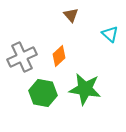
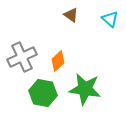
brown triangle: rotated 14 degrees counterclockwise
cyan triangle: moved 15 px up
orange diamond: moved 1 px left, 5 px down
